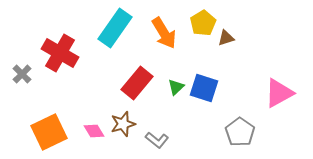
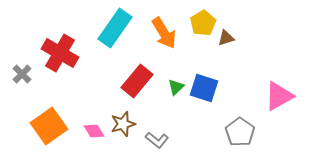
red rectangle: moved 2 px up
pink triangle: moved 3 px down
orange square: moved 6 px up; rotated 9 degrees counterclockwise
